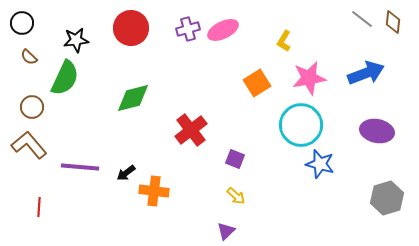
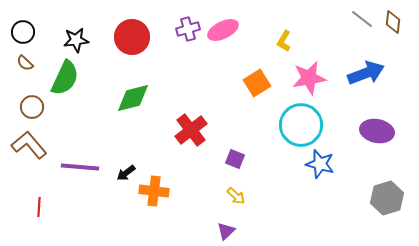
black circle: moved 1 px right, 9 px down
red circle: moved 1 px right, 9 px down
brown semicircle: moved 4 px left, 6 px down
